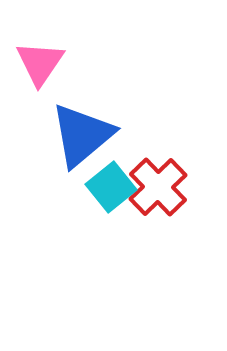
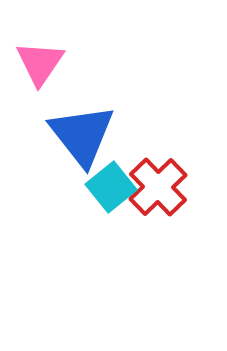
blue triangle: rotated 28 degrees counterclockwise
